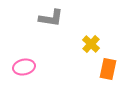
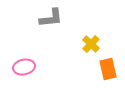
gray L-shape: rotated 15 degrees counterclockwise
orange rectangle: rotated 25 degrees counterclockwise
